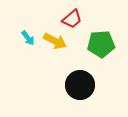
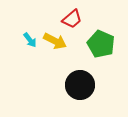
cyan arrow: moved 2 px right, 2 px down
green pentagon: rotated 28 degrees clockwise
